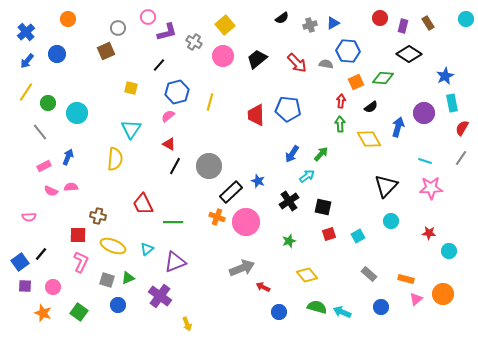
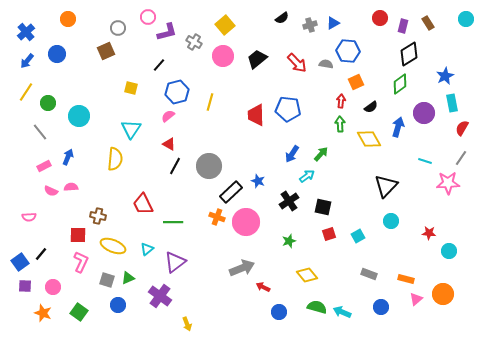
black diamond at (409, 54): rotated 65 degrees counterclockwise
green diamond at (383, 78): moved 17 px right, 6 px down; rotated 40 degrees counterclockwise
cyan circle at (77, 113): moved 2 px right, 3 px down
pink star at (431, 188): moved 17 px right, 5 px up
purple triangle at (175, 262): rotated 15 degrees counterclockwise
gray rectangle at (369, 274): rotated 21 degrees counterclockwise
